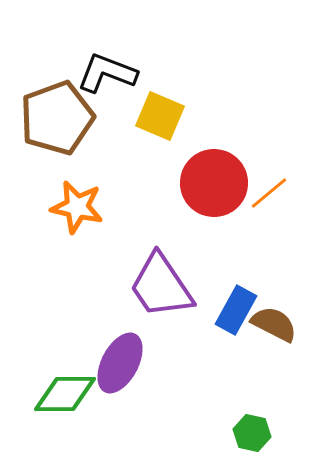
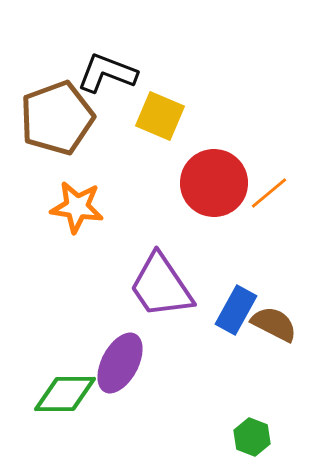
orange star: rotated 4 degrees counterclockwise
green hexagon: moved 4 px down; rotated 9 degrees clockwise
